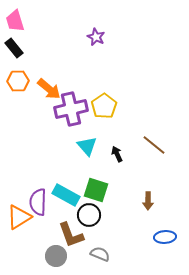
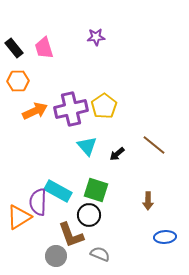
pink trapezoid: moved 29 px right, 27 px down
purple star: rotated 30 degrees counterclockwise
orange arrow: moved 14 px left, 22 px down; rotated 65 degrees counterclockwise
black arrow: rotated 105 degrees counterclockwise
cyan rectangle: moved 8 px left, 4 px up
